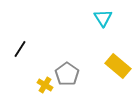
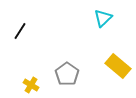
cyan triangle: rotated 18 degrees clockwise
black line: moved 18 px up
yellow cross: moved 14 px left
